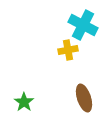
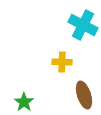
yellow cross: moved 6 px left, 12 px down; rotated 12 degrees clockwise
brown ellipse: moved 3 px up
